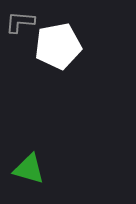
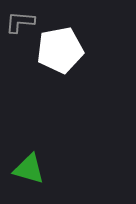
white pentagon: moved 2 px right, 4 px down
